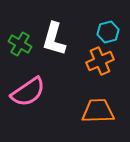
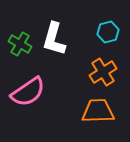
orange cross: moved 3 px right, 11 px down; rotated 8 degrees counterclockwise
